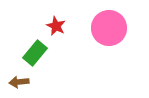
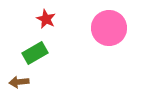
red star: moved 10 px left, 7 px up
green rectangle: rotated 20 degrees clockwise
